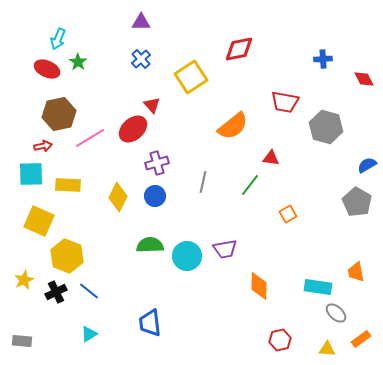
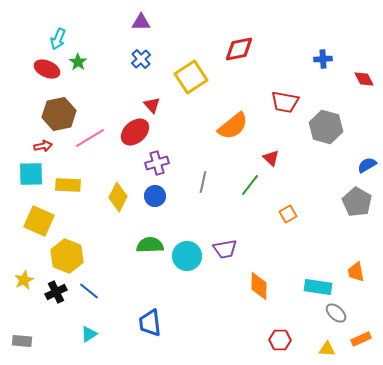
red ellipse at (133, 129): moved 2 px right, 3 px down
red triangle at (271, 158): rotated 36 degrees clockwise
orange rectangle at (361, 339): rotated 12 degrees clockwise
red hexagon at (280, 340): rotated 15 degrees clockwise
